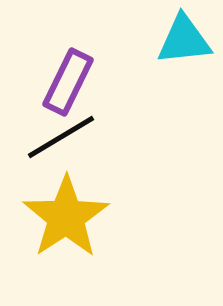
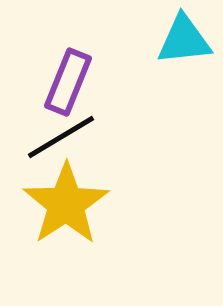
purple rectangle: rotated 4 degrees counterclockwise
yellow star: moved 13 px up
